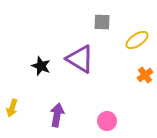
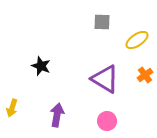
purple triangle: moved 25 px right, 20 px down
